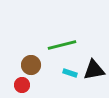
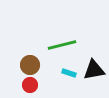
brown circle: moved 1 px left
cyan rectangle: moved 1 px left
red circle: moved 8 px right
